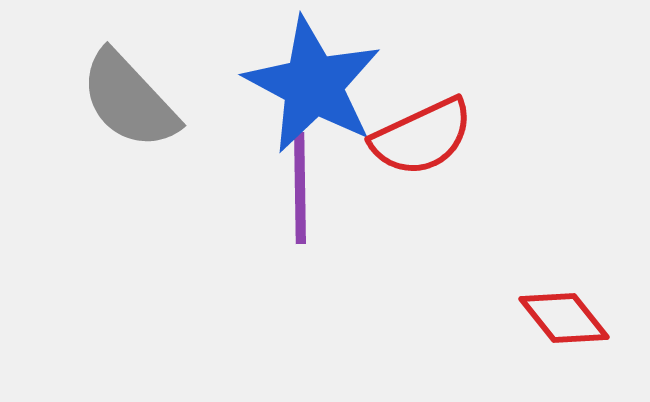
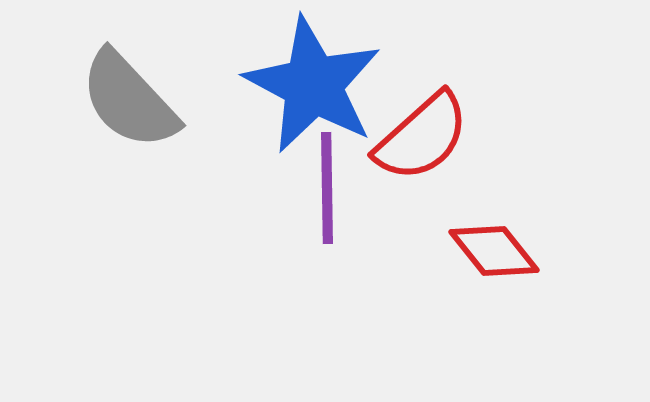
red semicircle: rotated 17 degrees counterclockwise
purple line: moved 27 px right
red diamond: moved 70 px left, 67 px up
